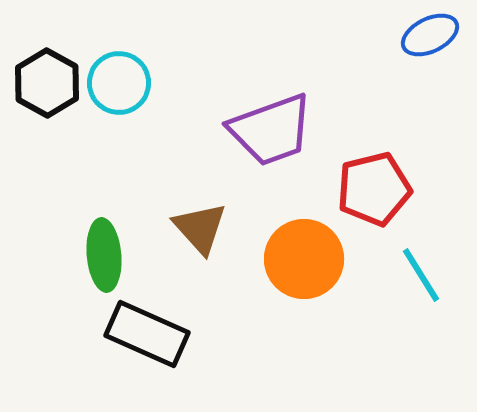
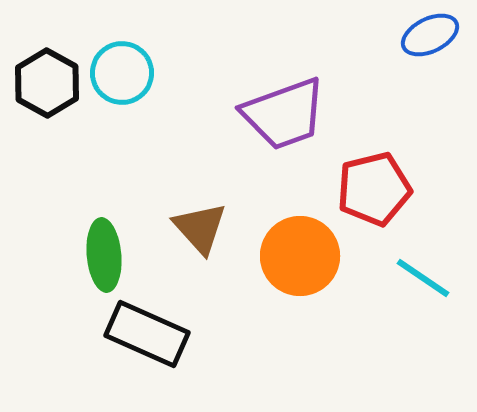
cyan circle: moved 3 px right, 10 px up
purple trapezoid: moved 13 px right, 16 px up
orange circle: moved 4 px left, 3 px up
cyan line: moved 2 px right, 3 px down; rotated 24 degrees counterclockwise
